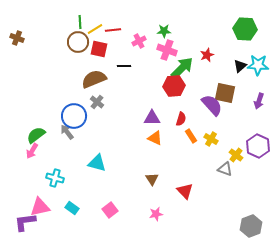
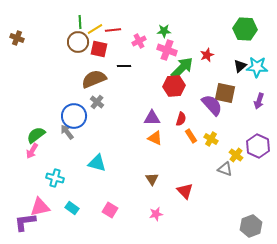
cyan star at (258, 65): moved 1 px left, 2 px down
pink square at (110, 210): rotated 21 degrees counterclockwise
